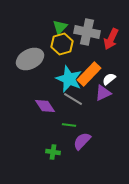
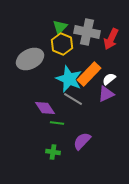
yellow hexagon: rotated 20 degrees counterclockwise
purple triangle: moved 3 px right, 1 px down
purple diamond: moved 2 px down
green line: moved 12 px left, 2 px up
